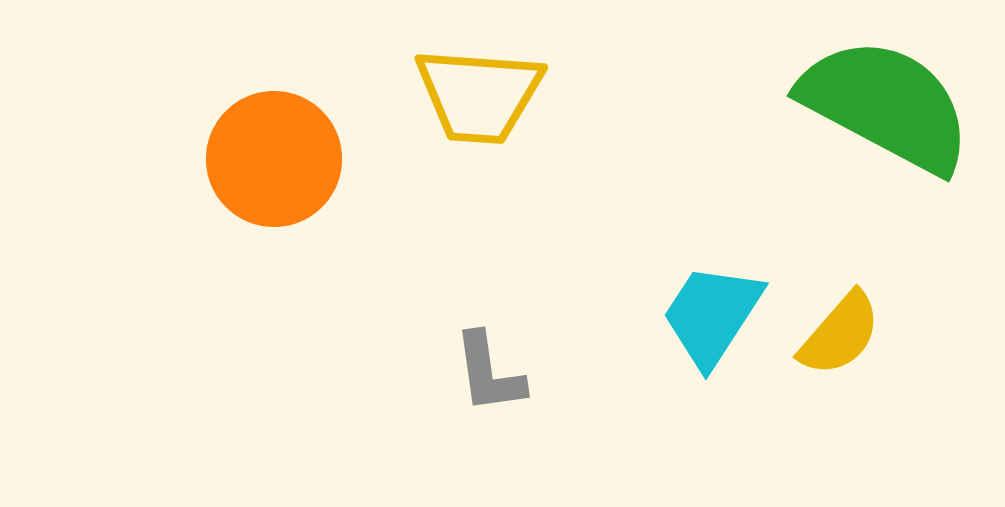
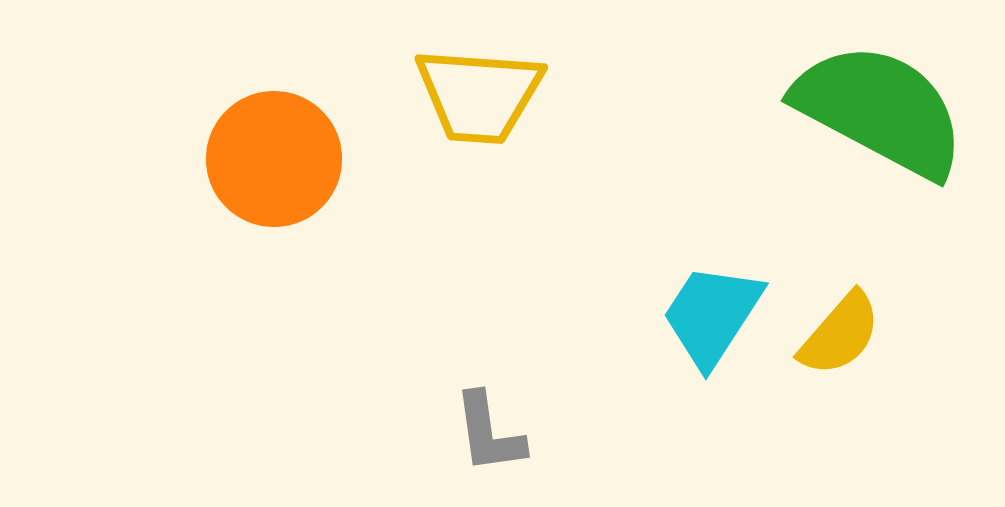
green semicircle: moved 6 px left, 5 px down
gray L-shape: moved 60 px down
